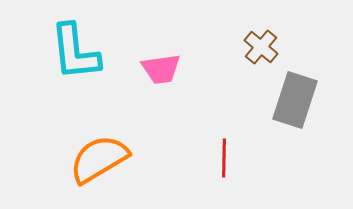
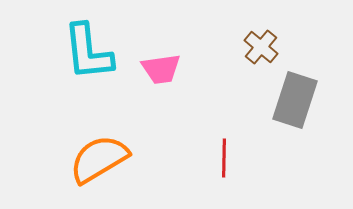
cyan L-shape: moved 13 px right
